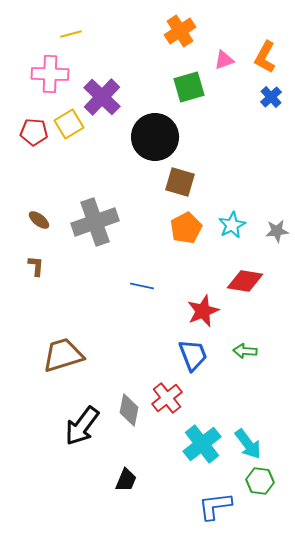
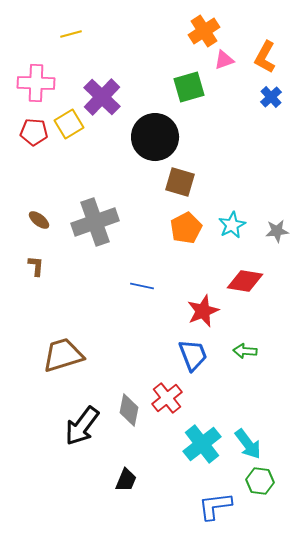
orange cross: moved 24 px right
pink cross: moved 14 px left, 9 px down
